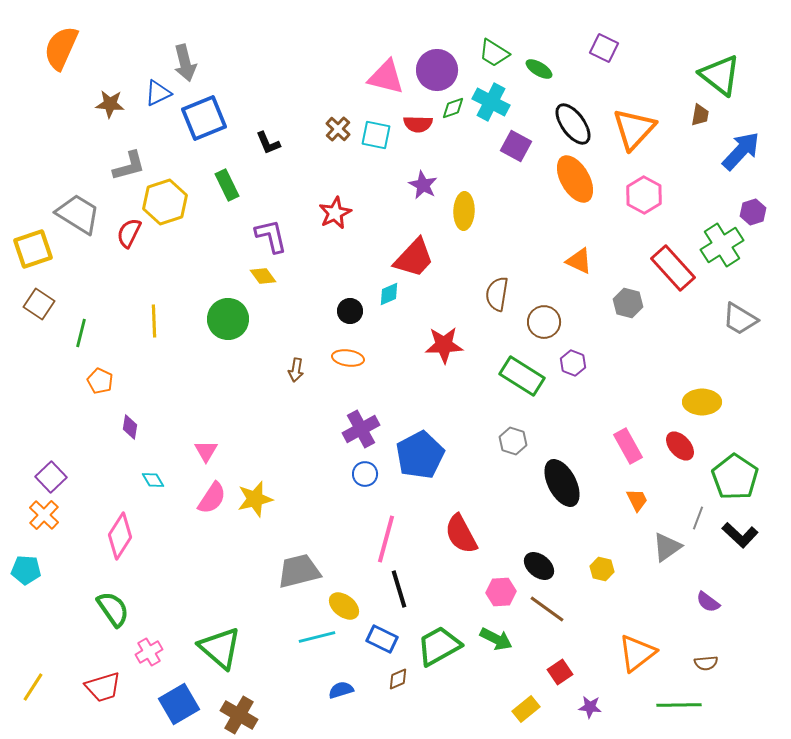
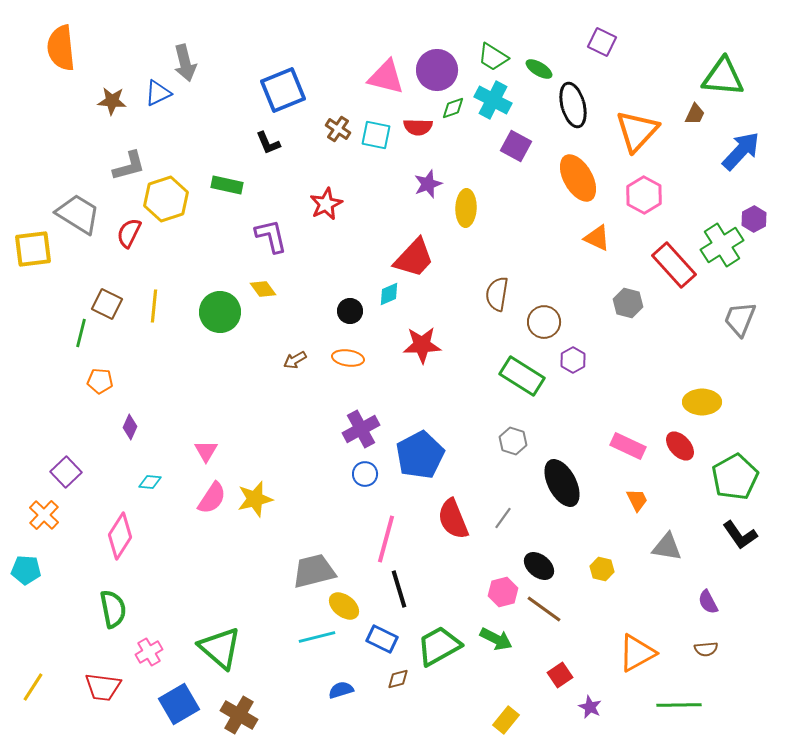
orange semicircle at (61, 48): rotated 30 degrees counterclockwise
purple square at (604, 48): moved 2 px left, 6 px up
green trapezoid at (494, 53): moved 1 px left, 4 px down
green triangle at (720, 75): moved 3 px right, 2 px down; rotated 33 degrees counterclockwise
cyan cross at (491, 102): moved 2 px right, 2 px up
brown star at (110, 104): moved 2 px right, 3 px up
brown trapezoid at (700, 115): moved 5 px left, 1 px up; rotated 15 degrees clockwise
blue square at (204, 118): moved 79 px right, 28 px up
red semicircle at (418, 124): moved 3 px down
black ellipse at (573, 124): moved 19 px up; rotated 21 degrees clockwise
brown cross at (338, 129): rotated 10 degrees counterclockwise
orange triangle at (634, 129): moved 3 px right, 2 px down
orange ellipse at (575, 179): moved 3 px right, 1 px up
green rectangle at (227, 185): rotated 52 degrees counterclockwise
purple star at (423, 185): moved 5 px right, 1 px up; rotated 24 degrees clockwise
yellow hexagon at (165, 202): moved 1 px right, 3 px up
yellow ellipse at (464, 211): moved 2 px right, 3 px up
purple hexagon at (753, 212): moved 1 px right, 7 px down; rotated 10 degrees counterclockwise
red star at (335, 213): moved 9 px left, 9 px up
yellow square at (33, 249): rotated 12 degrees clockwise
orange triangle at (579, 261): moved 18 px right, 23 px up
red rectangle at (673, 268): moved 1 px right, 3 px up
yellow diamond at (263, 276): moved 13 px down
brown square at (39, 304): moved 68 px right; rotated 8 degrees counterclockwise
green circle at (228, 319): moved 8 px left, 7 px up
gray trapezoid at (740, 319): rotated 81 degrees clockwise
yellow line at (154, 321): moved 15 px up; rotated 8 degrees clockwise
red star at (444, 345): moved 22 px left
purple hexagon at (573, 363): moved 3 px up; rotated 10 degrees clockwise
brown arrow at (296, 370): moved 1 px left, 10 px up; rotated 50 degrees clockwise
orange pentagon at (100, 381): rotated 20 degrees counterclockwise
purple diamond at (130, 427): rotated 15 degrees clockwise
pink rectangle at (628, 446): rotated 36 degrees counterclockwise
purple square at (51, 477): moved 15 px right, 5 px up
green pentagon at (735, 477): rotated 9 degrees clockwise
cyan diamond at (153, 480): moved 3 px left, 2 px down; rotated 55 degrees counterclockwise
gray line at (698, 518): moved 195 px left; rotated 15 degrees clockwise
red semicircle at (461, 534): moved 8 px left, 15 px up; rotated 6 degrees clockwise
black L-shape at (740, 535): rotated 12 degrees clockwise
gray triangle at (667, 547): rotated 44 degrees clockwise
gray trapezoid at (299, 571): moved 15 px right
pink hexagon at (501, 592): moved 2 px right; rotated 12 degrees counterclockwise
purple semicircle at (708, 602): rotated 25 degrees clockwise
green semicircle at (113, 609): rotated 24 degrees clockwise
brown line at (547, 609): moved 3 px left
orange triangle at (637, 653): rotated 9 degrees clockwise
brown semicircle at (706, 663): moved 14 px up
red square at (560, 672): moved 3 px down
brown diamond at (398, 679): rotated 10 degrees clockwise
red trapezoid at (103, 687): rotated 24 degrees clockwise
purple star at (590, 707): rotated 20 degrees clockwise
yellow rectangle at (526, 709): moved 20 px left, 11 px down; rotated 12 degrees counterclockwise
